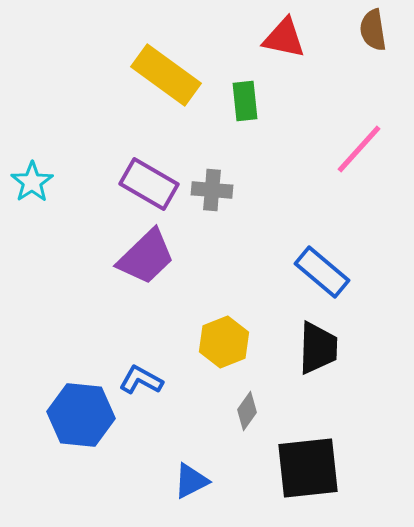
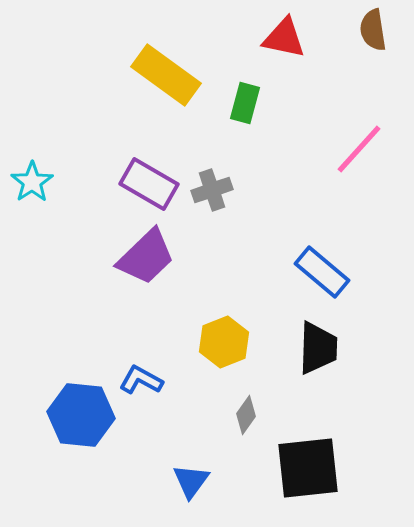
green rectangle: moved 2 px down; rotated 21 degrees clockwise
gray cross: rotated 24 degrees counterclockwise
gray diamond: moved 1 px left, 4 px down
blue triangle: rotated 27 degrees counterclockwise
